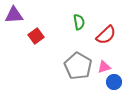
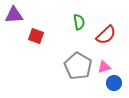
red square: rotated 35 degrees counterclockwise
blue circle: moved 1 px down
